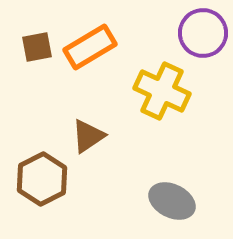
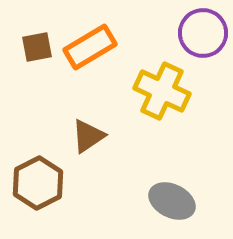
brown hexagon: moved 4 px left, 4 px down
